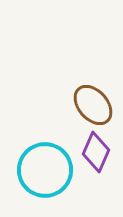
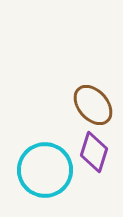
purple diamond: moved 2 px left; rotated 6 degrees counterclockwise
